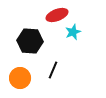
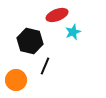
black hexagon: rotated 10 degrees clockwise
black line: moved 8 px left, 4 px up
orange circle: moved 4 px left, 2 px down
